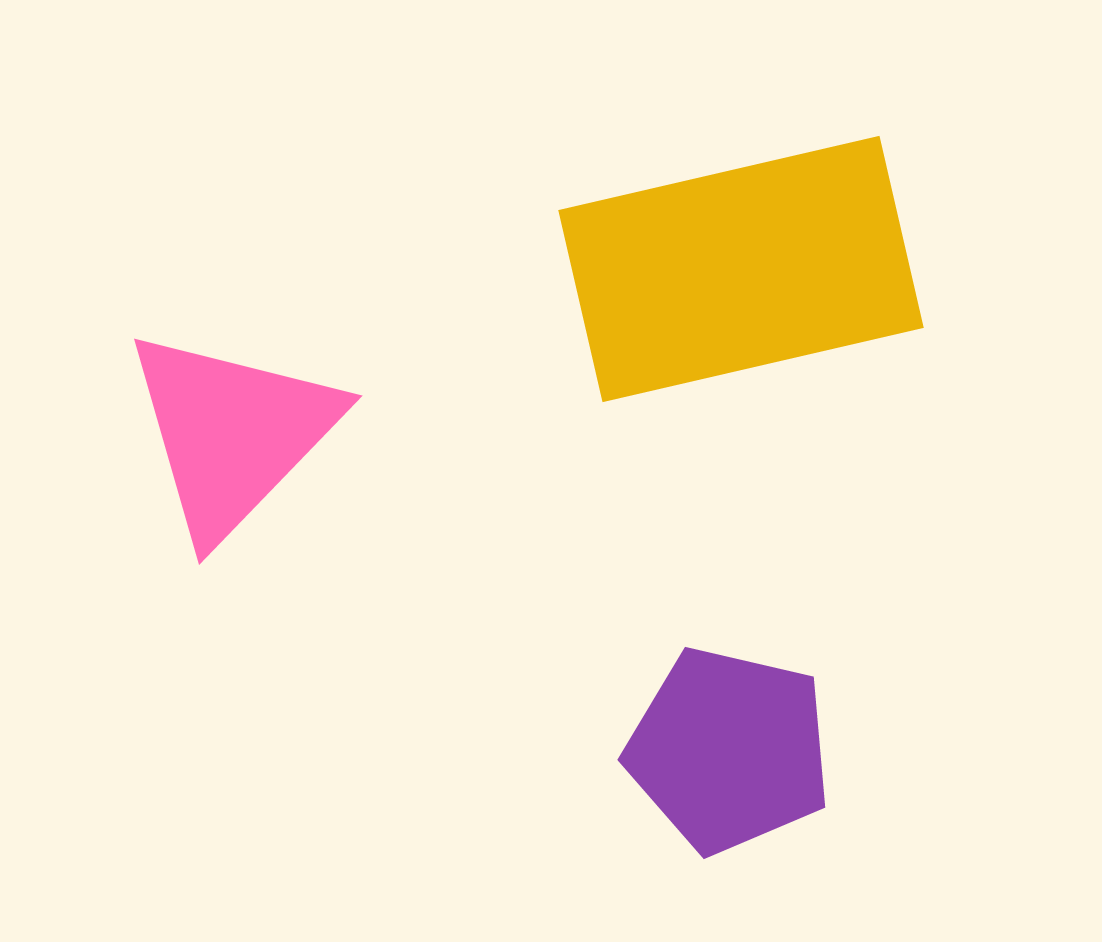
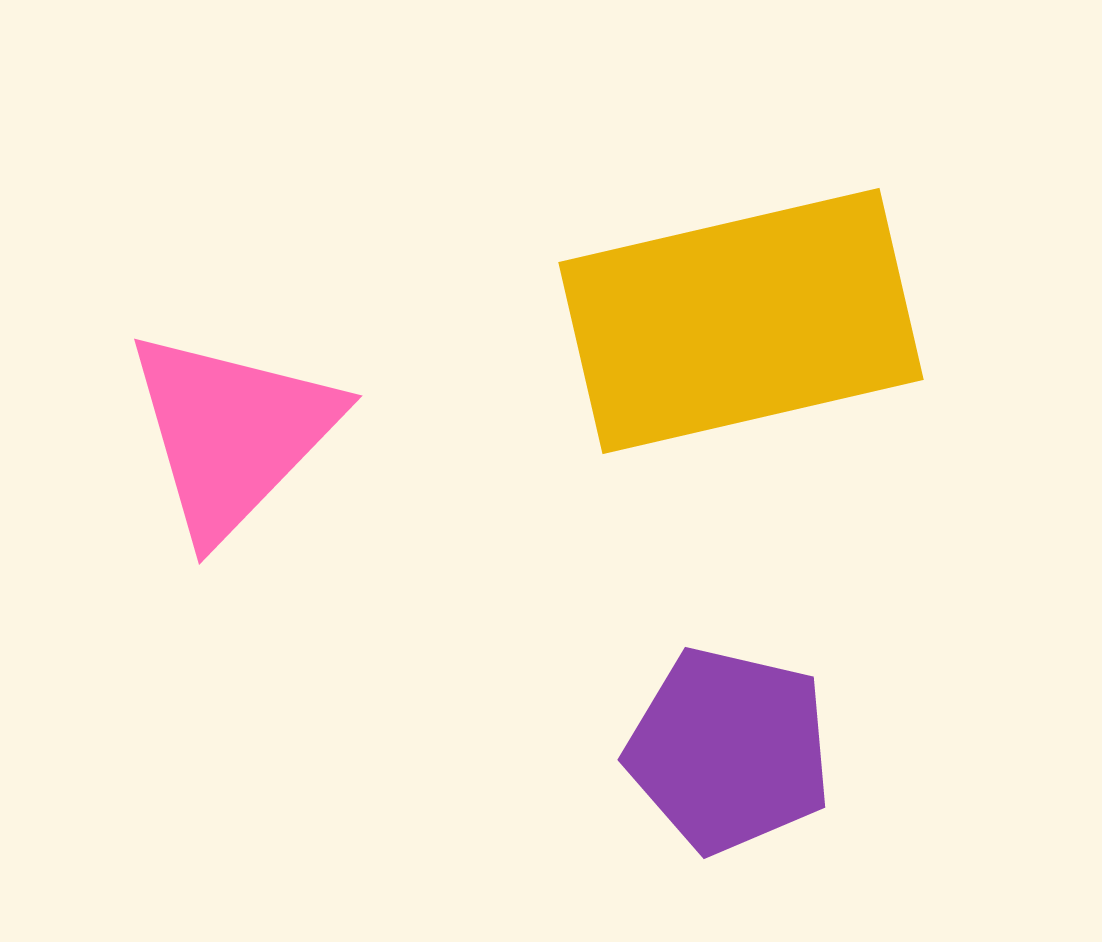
yellow rectangle: moved 52 px down
